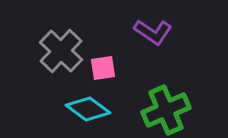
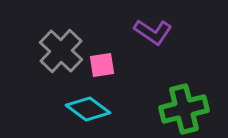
pink square: moved 1 px left, 3 px up
green cross: moved 18 px right, 1 px up; rotated 9 degrees clockwise
